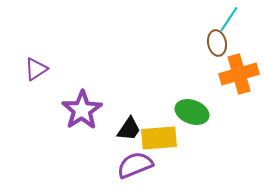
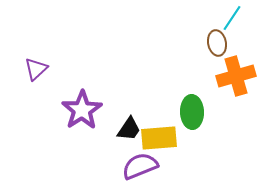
cyan line: moved 3 px right, 1 px up
purple triangle: rotated 10 degrees counterclockwise
orange cross: moved 3 px left, 2 px down
green ellipse: rotated 68 degrees clockwise
purple semicircle: moved 5 px right, 1 px down
